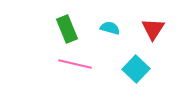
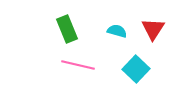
cyan semicircle: moved 7 px right, 3 px down
pink line: moved 3 px right, 1 px down
